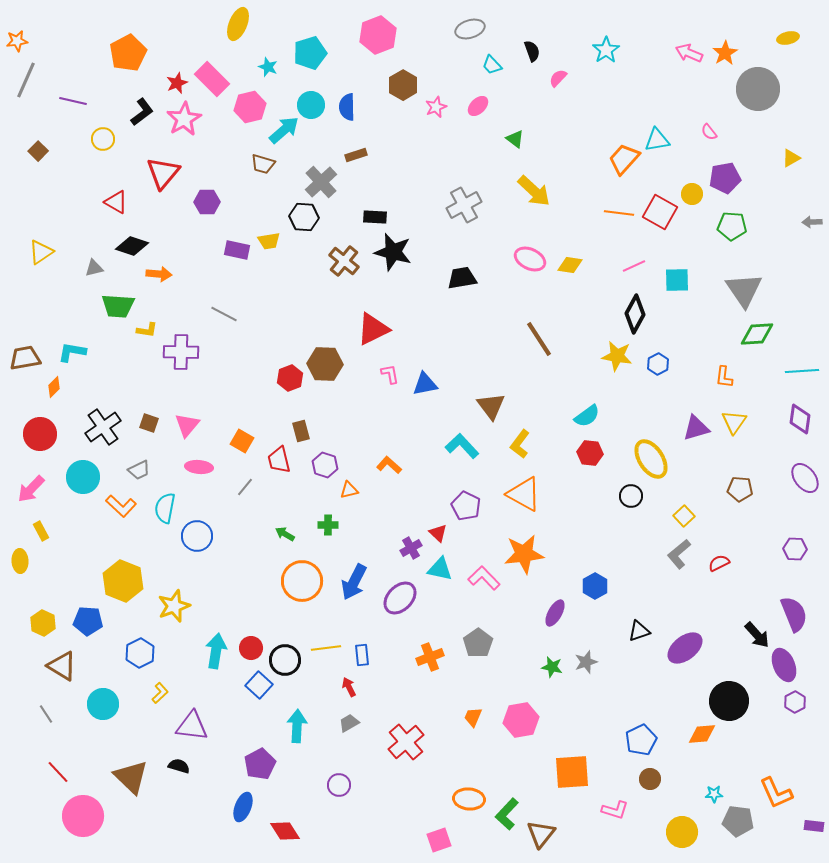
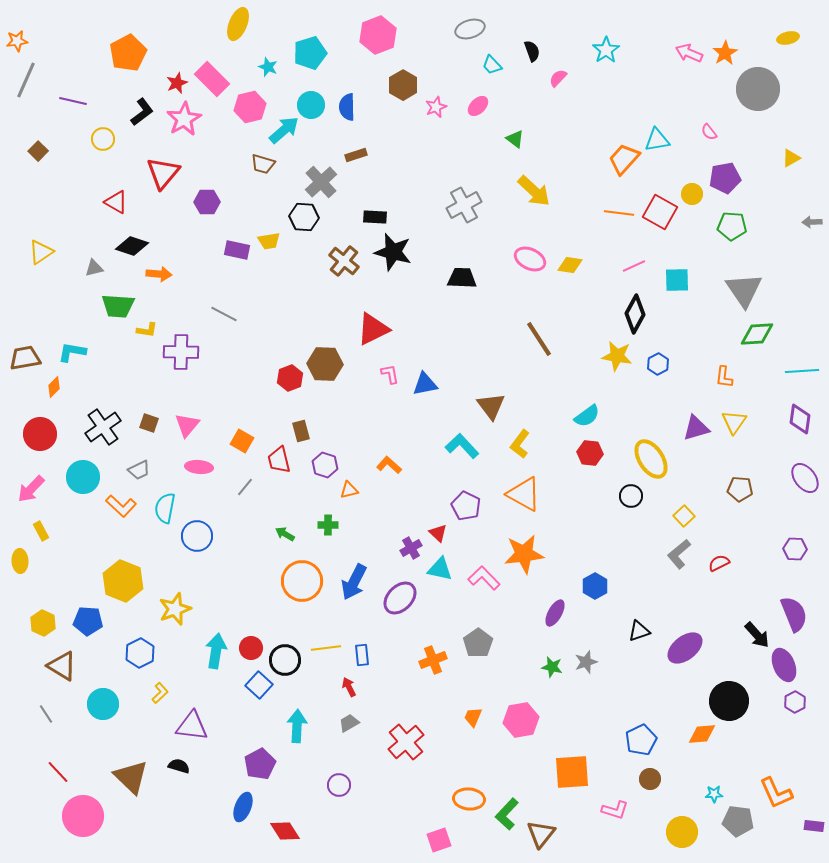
black trapezoid at (462, 278): rotated 12 degrees clockwise
yellow star at (174, 606): moved 1 px right, 3 px down
orange cross at (430, 657): moved 3 px right, 3 px down
